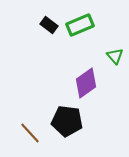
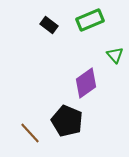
green rectangle: moved 10 px right, 5 px up
green triangle: moved 1 px up
black pentagon: rotated 16 degrees clockwise
